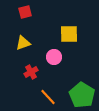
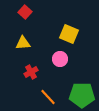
red square: rotated 32 degrees counterclockwise
yellow square: rotated 24 degrees clockwise
yellow triangle: rotated 14 degrees clockwise
pink circle: moved 6 px right, 2 px down
green pentagon: rotated 30 degrees counterclockwise
